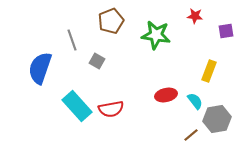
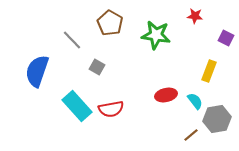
brown pentagon: moved 1 px left, 2 px down; rotated 20 degrees counterclockwise
purple square: moved 7 px down; rotated 35 degrees clockwise
gray line: rotated 25 degrees counterclockwise
gray square: moved 6 px down
blue semicircle: moved 3 px left, 3 px down
